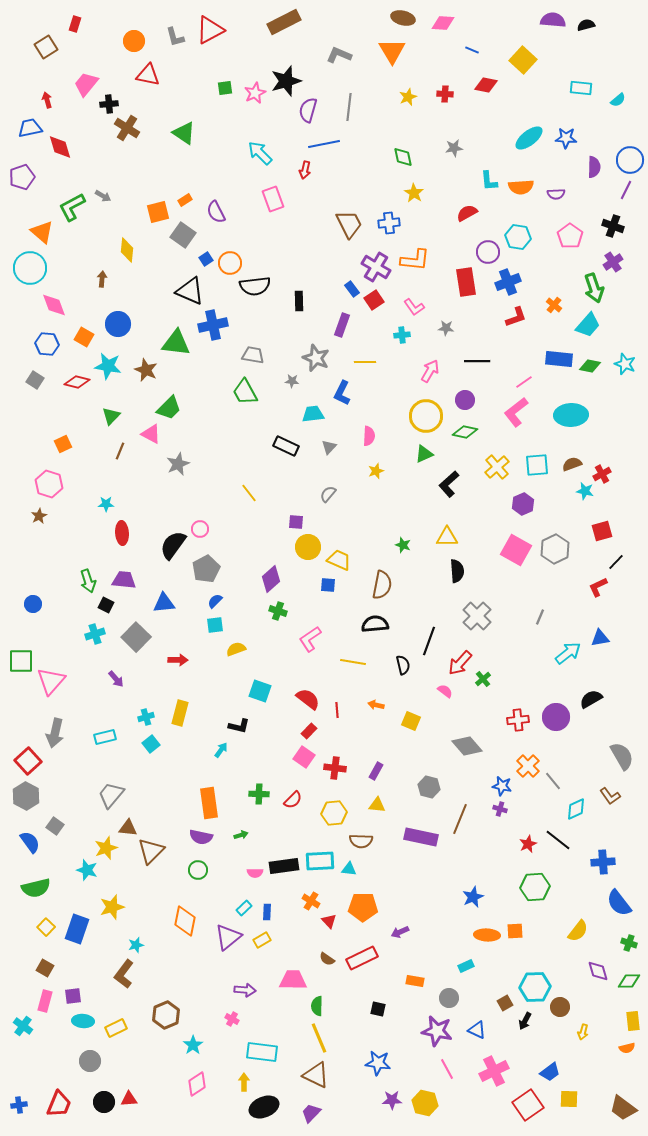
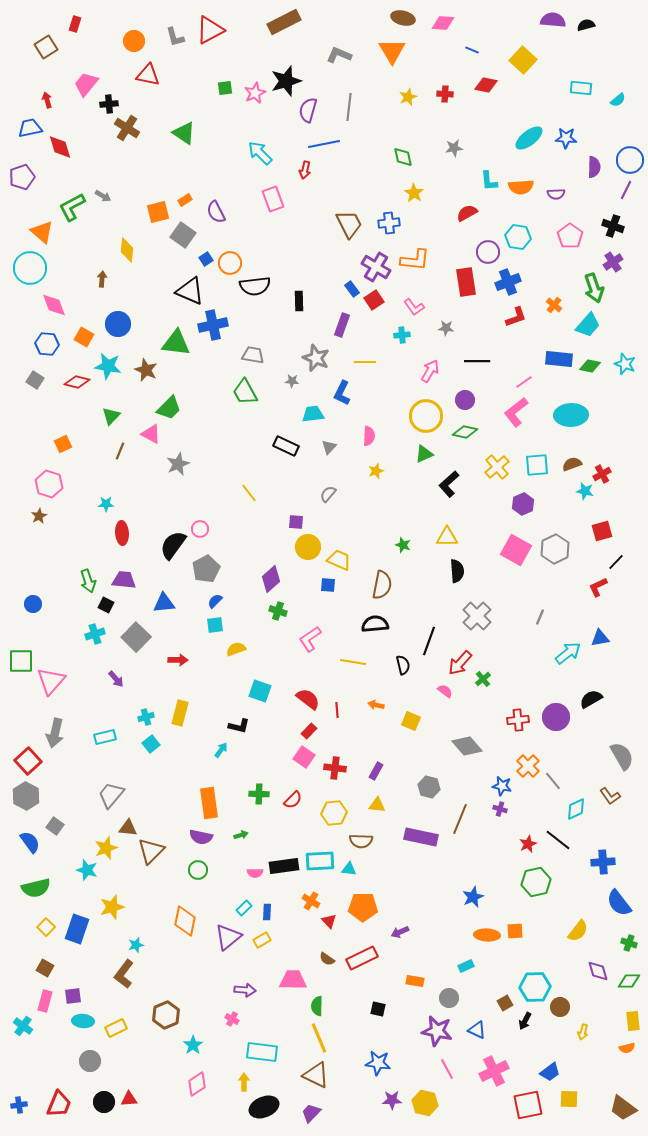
green hexagon at (535, 887): moved 1 px right, 5 px up; rotated 8 degrees counterclockwise
red square at (528, 1105): rotated 24 degrees clockwise
